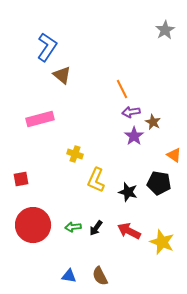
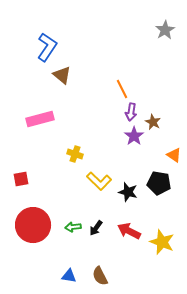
purple arrow: rotated 72 degrees counterclockwise
yellow L-shape: moved 3 px right, 1 px down; rotated 70 degrees counterclockwise
